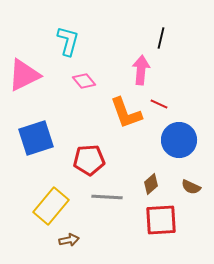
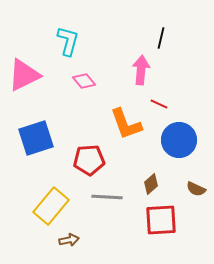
orange L-shape: moved 11 px down
brown semicircle: moved 5 px right, 2 px down
